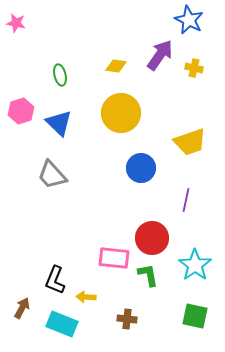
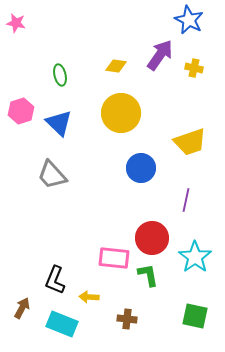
cyan star: moved 8 px up
yellow arrow: moved 3 px right
